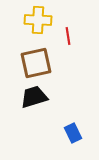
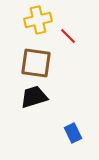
yellow cross: rotated 16 degrees counterclockwise
red line: rotated 36 degrees counterclockwise
brown square: rotated 20 degrees clockwise
